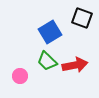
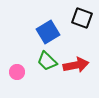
blue square: moved 2 px left
red arrow: moved 1 px right
pink circle: moved 3 px left, 4 px up
